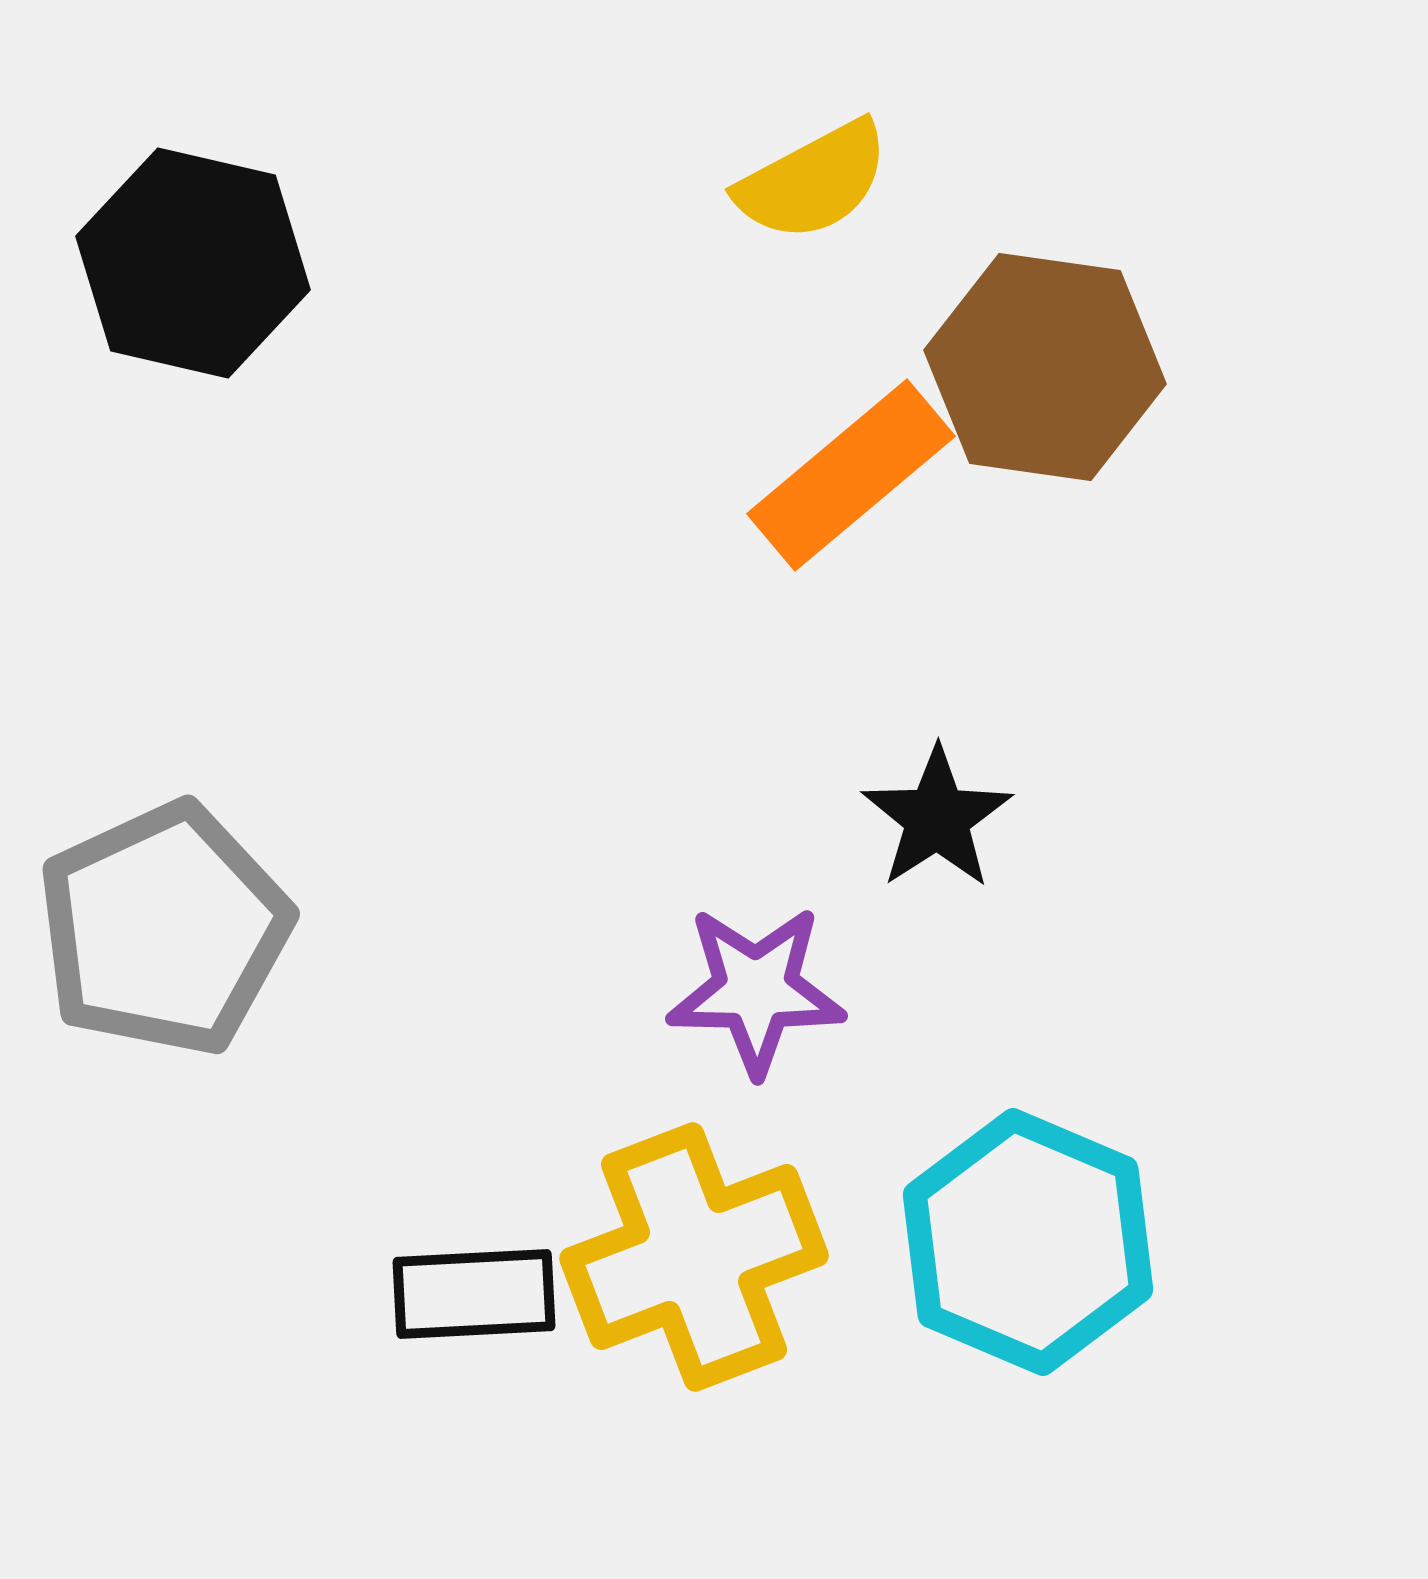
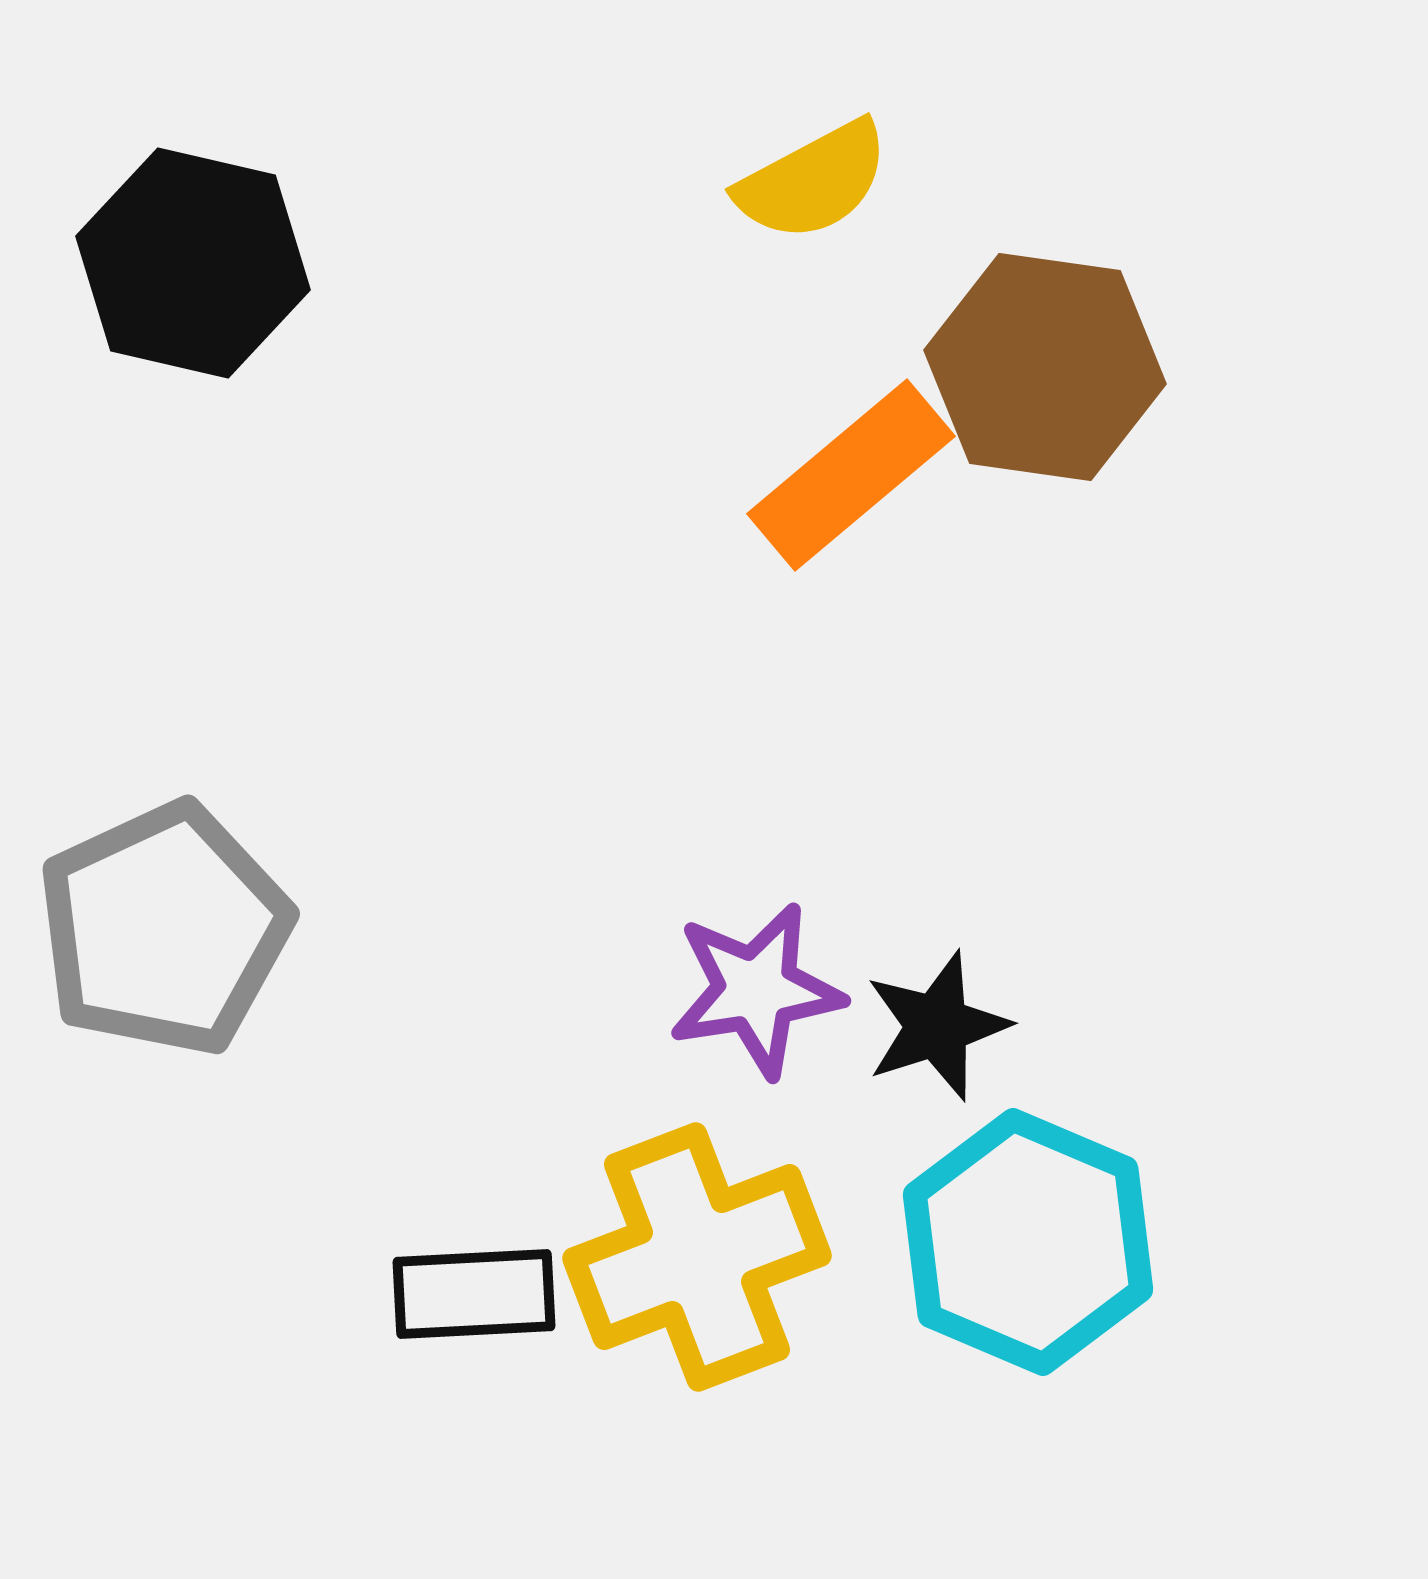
black star: moved 208 px down; rotated 15 degrees clockwise
purple star: rotated 10 degrees counterclockwise
yellow cross: moved 3 px right
